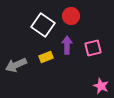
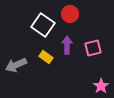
red circle: moved 1 px left, 2 px up
yellow rectangle: rotated 56 degrees clockwise
pink star: rotated 14 degrees clockwise
